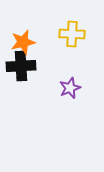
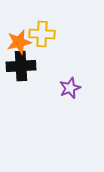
yellow cross: moved 30 px left
orange star: moved 4 px left
